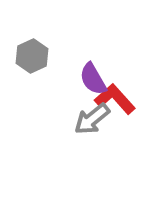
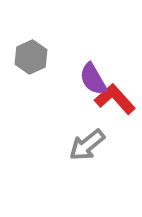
gray hexagon: moved 1 px left, 1 px down
gray arrow: moved 5 px left, 26 px down
